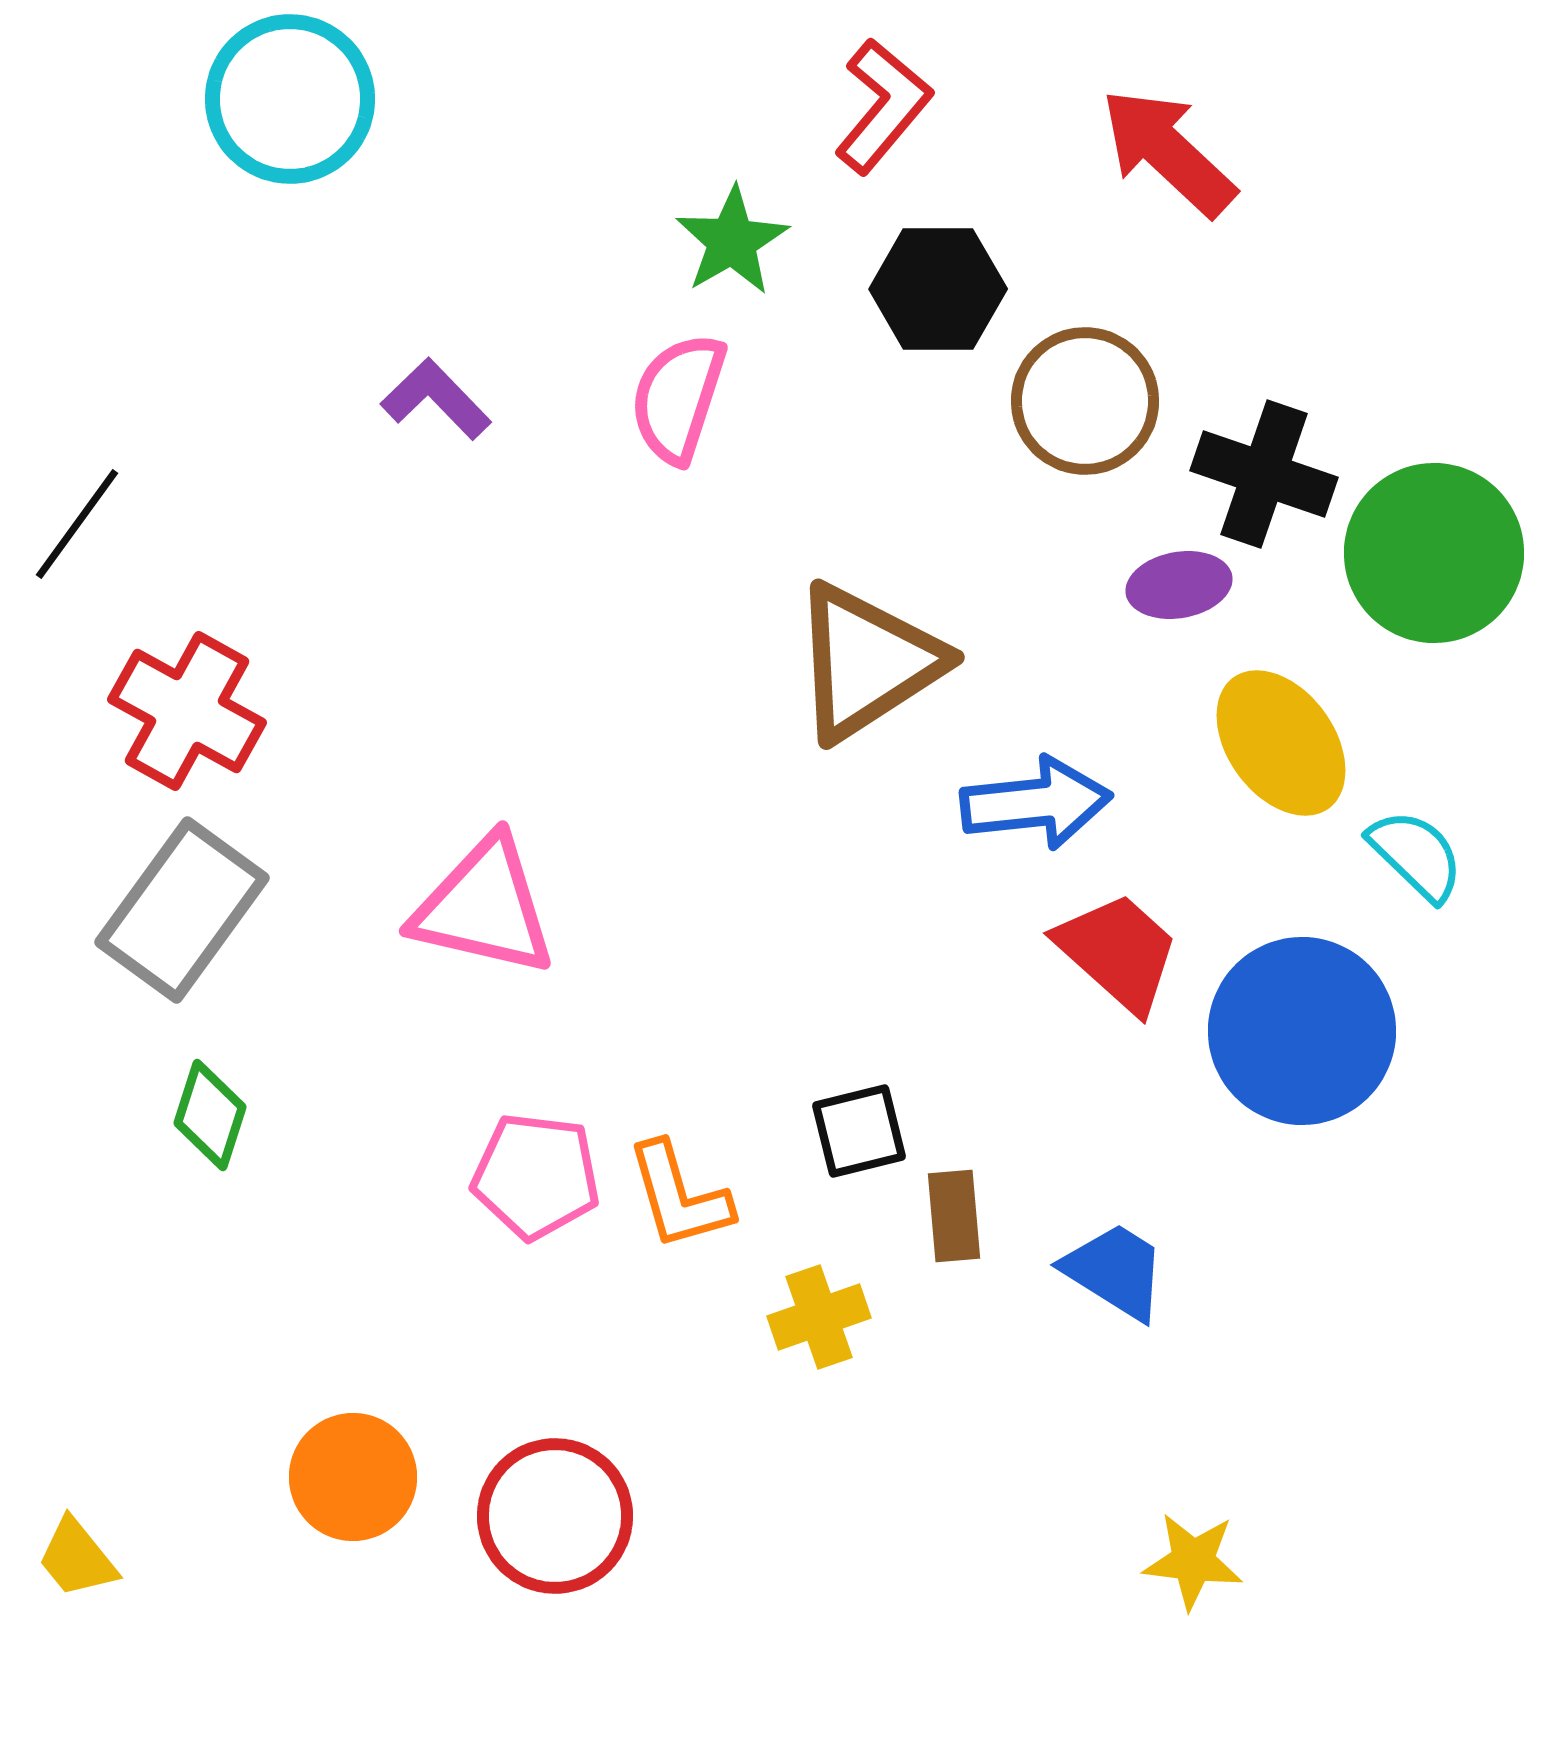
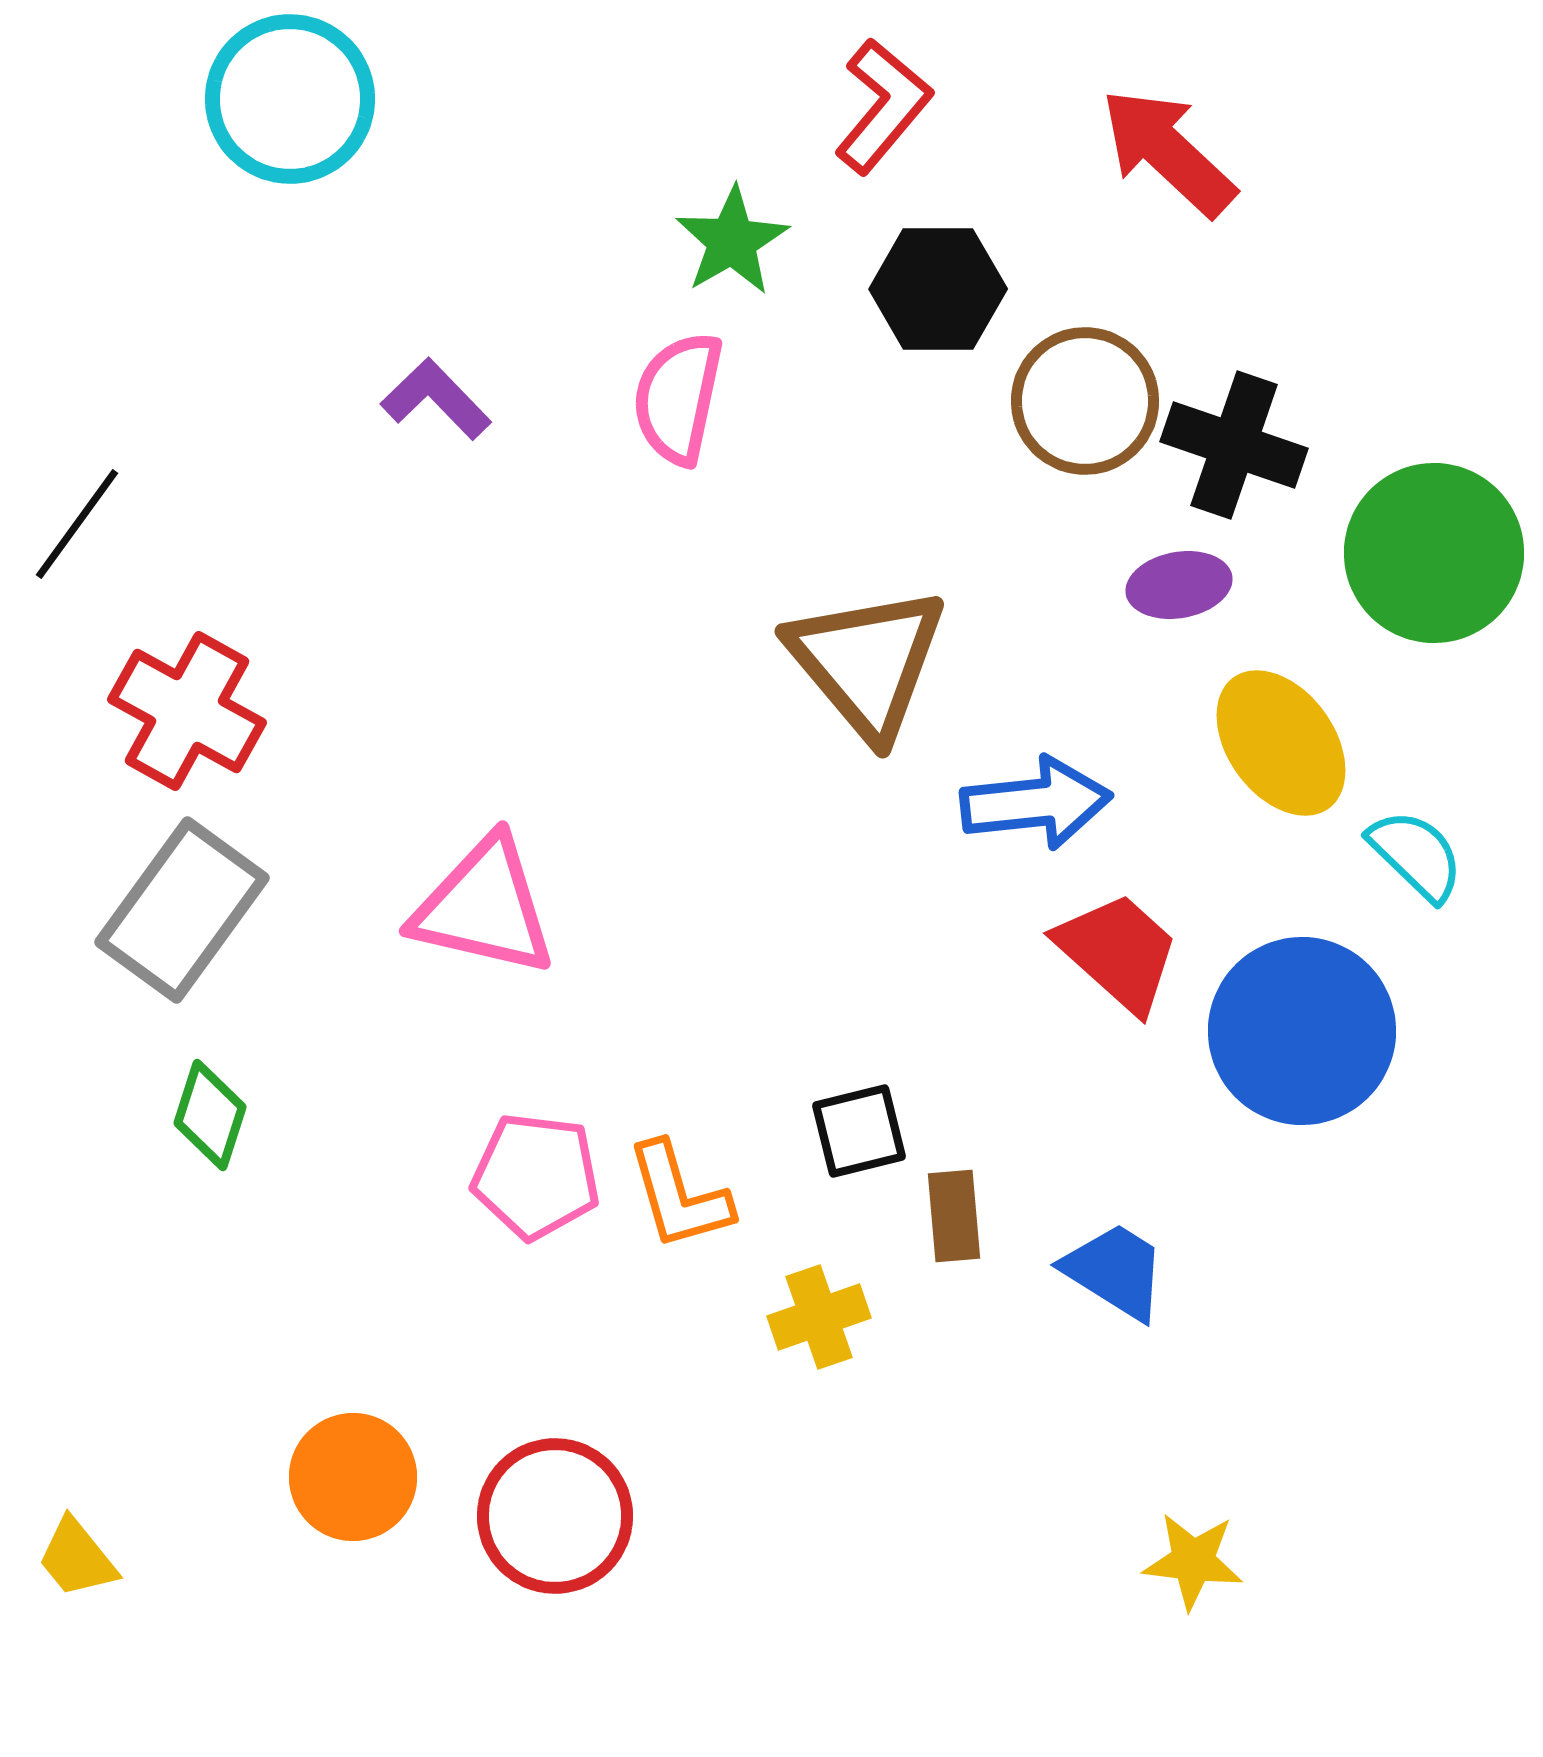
pink semicircle: rotated 6 degrees counterclockwise
black cross: moved 30 px left, 29 px up
brown triangle: rotated 37 degrees counterclockwise
